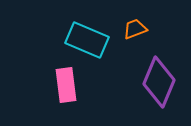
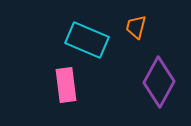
orange trapezoid: moved 1 px right, 2 px up; rotated 55 degrees counterclockwise
purple diamond: rotated 6 degrees clockwise
